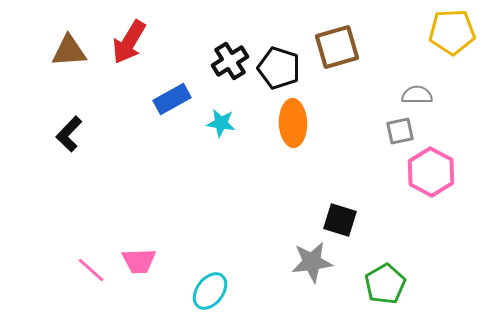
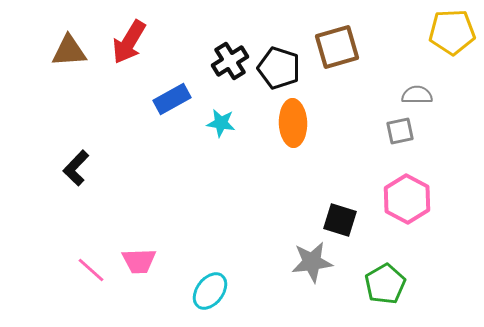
black L-shape: moved 7 px right, 34 px down
pink hexagon: moved 24 px left, 27 px down
